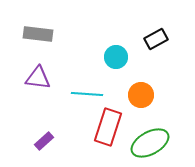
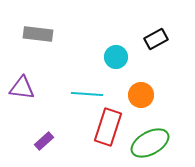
purple triangle: moved 16 px left, 10 px down
